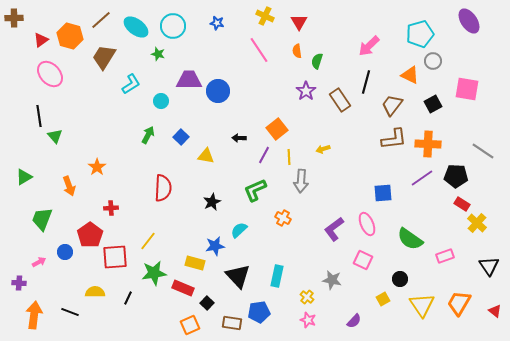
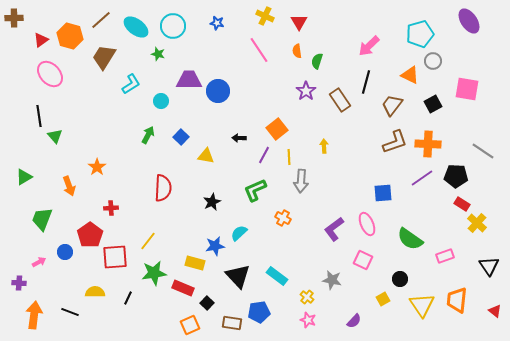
brown L-shape at (394, 139): moved 1 px right, 3 px down; rotated 12 degrees counterclockwise
yellow arrow at (323, 149): moved 1 px right, 3 px up; rotated 104 degrees clockwise
cyan semicircle at (239, 230): moved 3 px down
cyan rectangle at (277, 276): rotated 65 degrees counterclockwise
orange trapezoid at (459, 303): moved 2 px left, 3 px up; rotated 24 degrees counterclockwise
